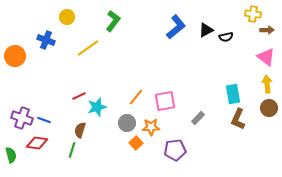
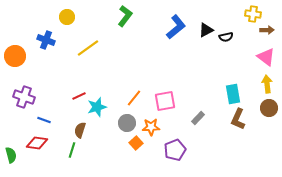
green L-shape: moved 12 px right, 5 px up
orange line: moved 2 px left, 1 px down
purple cross: moved 2 px right, 21 px up
purple pentagon: rotated 15 degrees counterclockwise
